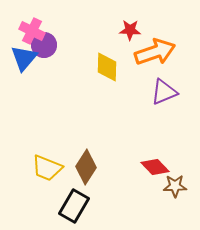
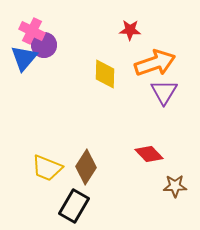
orange arrow: moved 11 px down
yellow diamond: moved 2 px left, 7 px down
purple triangle: rotated 36 degrees counterclockwise
red diamond: moved 6 px left, 13 px up
